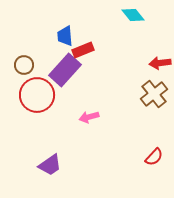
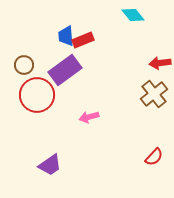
blue trapezoid: moved 1 px right
red rectangle: moved 10 px up
purple rectangle: rotated 12 degrees clockwise
